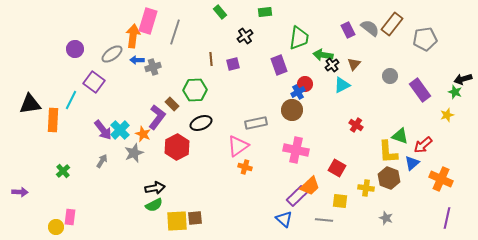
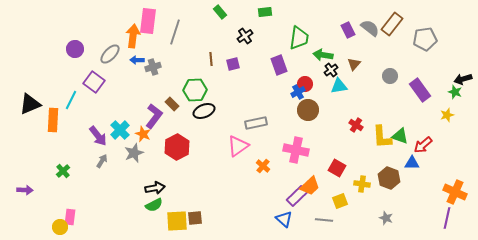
pink rectangle at (148, 21): rotated 10 degrees counterclockwise
gray ellipse at (112, 54): moved 2 px left; rotated 10 degrees counterclockwise
black cross at (332, 65): moved 1 px left, 5 px down
cyan triangle at (342, 85): moved 3 px left, 1 px down; rotated 18 degrees clockwise
black triangle at (30, 104): rotated 15 degrees counterclockwise
brown circle at (292, 110): moved 16 px right
purple L-shape at (157, 117): moved 3 px left, 1 px up
black ellipse at (201, 123): moved 3 px right, 12 px up
purple arrow at (103, 130): moved 5 px left, 6 px down
yellow L-shape at (388, 152): moved 6 px left, 15 px up
blue triangle at (412, 163): rotated 42 degrees clockwise
orange cross at (245, 167): moved 18 px right, 1 px up; rotated 24 degrees clockwise
orange cross at (441, 179): moved 14 px right, 13 px down
yellow cross at (366, 188): moved 4 px left, 4 px up
purple arrow at (20, 192): moved 5 px right, 2 px up
yellow square at (340, 201): rotated 28 degrees counterclockwise
yellow circle at (56, 227): moved 4 px right
